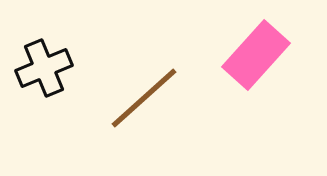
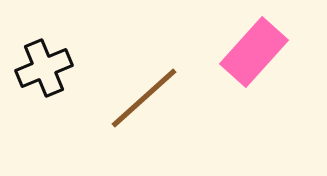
pink rectangle: moved 2 px left, 3 px up
